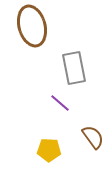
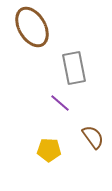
brown ellipse: moved 1 px down; rotated 15 degrees counterclockwise
